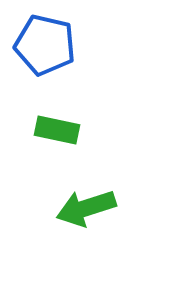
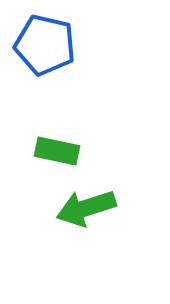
green rectangle: moved 21 px down
